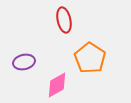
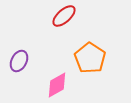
red ellipse: moved 4 px up; rotated 60 degrees clockwise
purple ellipse: moved 5 px left, 1 px up; rotated 50 degrees counterclockwise
